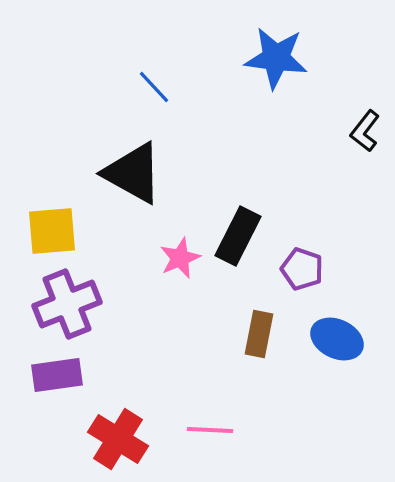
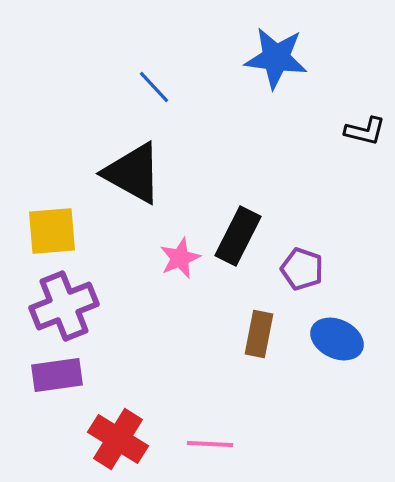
black L-shape: rotated 114 degrees counterclockwise
purple cross: moved 3 px left, 2 px down
pink line: moved 14 px down
